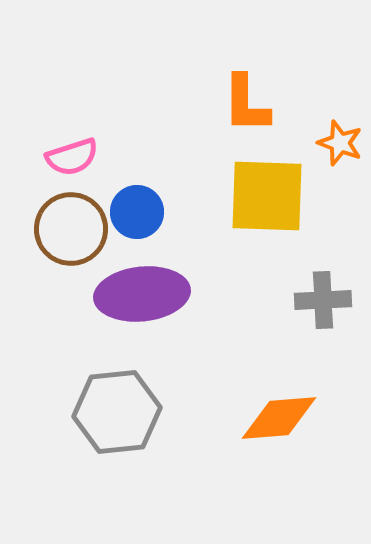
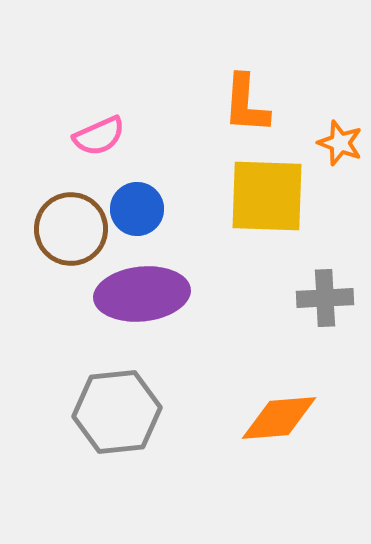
orange L-shape: rotated 4 degrees clockwise
pink semicircle: moved 27 px right, 21 px up; rotated 6 degrees counterclockwise
blue circle: moved 3 px up
gray cross: moved 2 px right, 2 px up
